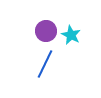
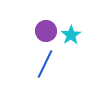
cyan star: rotated 12 degrees clockwise
